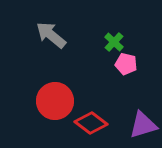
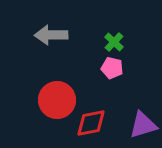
gray arrow: rotated 40 degrees counterclockwise
pink pentagon: moved 14 px left, 4 px down
red circle: moved 2 px right, 1 px up
red diamond: rotated 48 degrees counterclockwise
